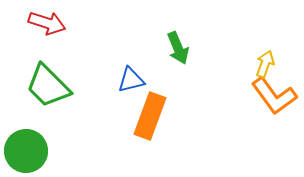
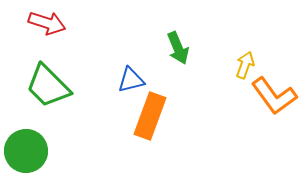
yellow arrow: moved 20 px left, 1 px down
